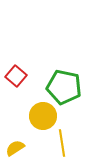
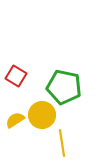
red square: rotated 10 degrees counterclockwise
yellow circle: moved 1 px left, 1 px up
yellow semicircle: moved 28 px up
